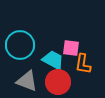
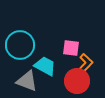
cyan trapezoid: moved 8 px left, 6 px down
orange L-shape: moved 2 px right; rotated 145 degrees counterclockwise
red circle: moved 19 px right, 1 px up
